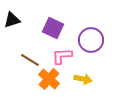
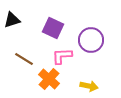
brown line: moved 6 px left, 1 px up
yellow arrow: moved 6 px right, 7 px down
